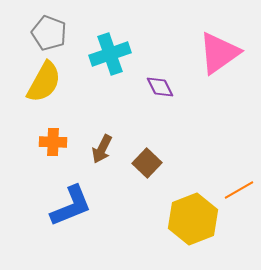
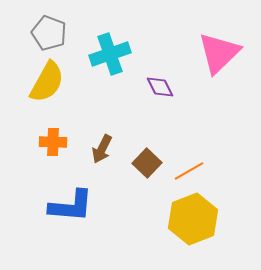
pink triangle: rotated 9 degrees counterclockwise
yellow semicircle: moved 3 px right
orange line: moved 50 px left, 19 px up
blue L-shape: rotated 27 degrees clockwise
